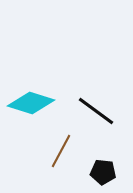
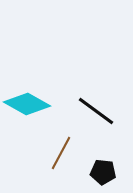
cyan diamond: moved 4 px left, 1 px down; rotated 12 degrees clockwise
brown line: moved 2 px down
